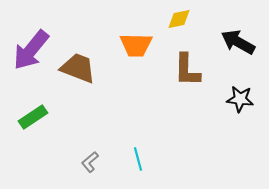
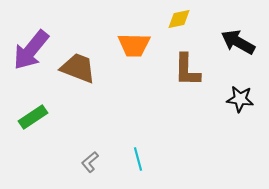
orange trapezoid: moved 2 px left
